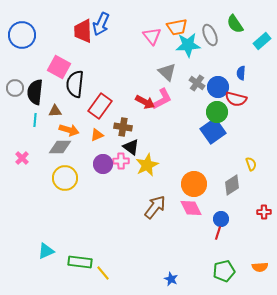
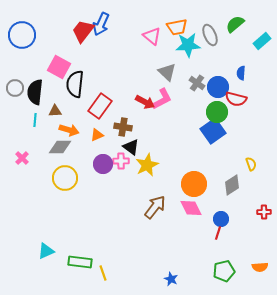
green semicircle at (235, 24): rotated 84 degrees clockwise
red trapezoid at (83, 31): rotated 40 degrees clockwise
pink triangle at (152, 36): rotated 12 degrees counterclockwise
yellow line at (103, 273): rotated 21 degrees clockwise
